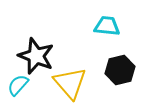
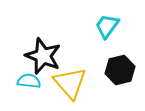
cyan trapezoid: rotated 60 degrees counterclockwise
black star: moved 7 px right
cyan semicircle: moved 11 px right, 4 px up; rotated 55 degrees clockwise
